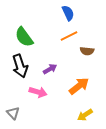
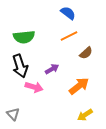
blue semicircle: rotated 28 degrees counterclockwise
green semicircle: rotated 60 degrees counterclockwise
brown semicircle: moved 1 px left, 2 px down; rotated 48 degrees counterclockwise
purple arrow: moved 2 px right
pink arrow: moved 4 px left, 5 px up
gray triangle: moved 1 px down
